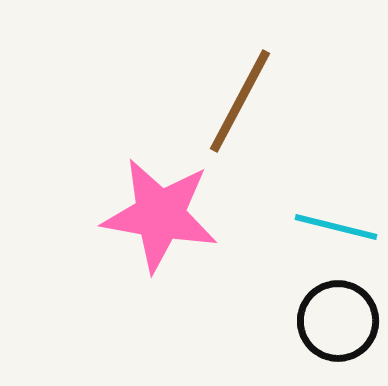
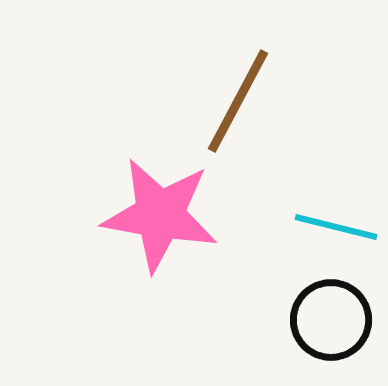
brown line: moved 2 px left
black circle: moved 7 px left, 1 px up
